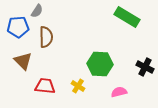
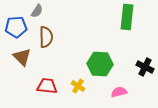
green rectangle: rotated 65 degrees clockwise
blue pentagon: moved 2 px left
brown triangle: moved 1 px left, 4 px up
red trapezoid: moved 2 px right
